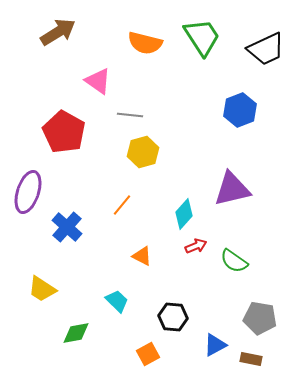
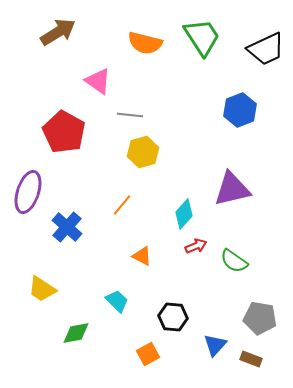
blue triangle: rotated 20 degrees counterclockwise
brown rectangle: rotated 10 degrees clockwise
